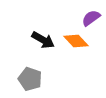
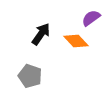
black arrow: moved 2 px left, 6 px up; rotated 85 degrees counterclockwise
gray pentagon: moved 3 px up
